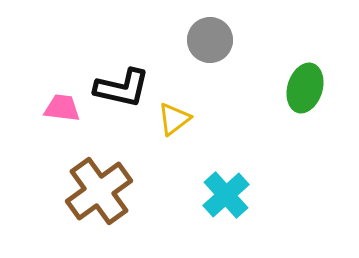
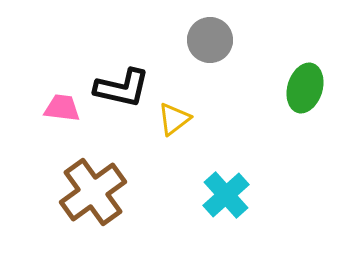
brown cross: moved 6 px left, 1 px down
